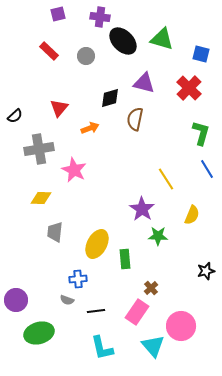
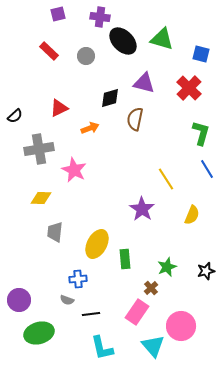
red triangle: rotated 24 degrees clockwise
green star: moved 9 px right, 31 px down; rotated 24 degrees counterclockwise
purple circle: moved 3 px right
black line: moved 5 px left, 3 px down
